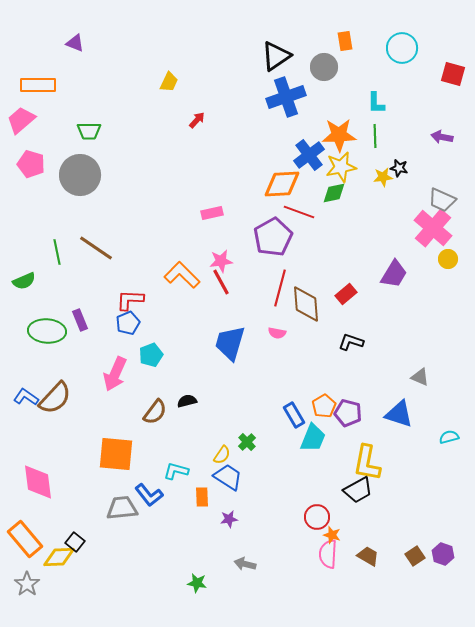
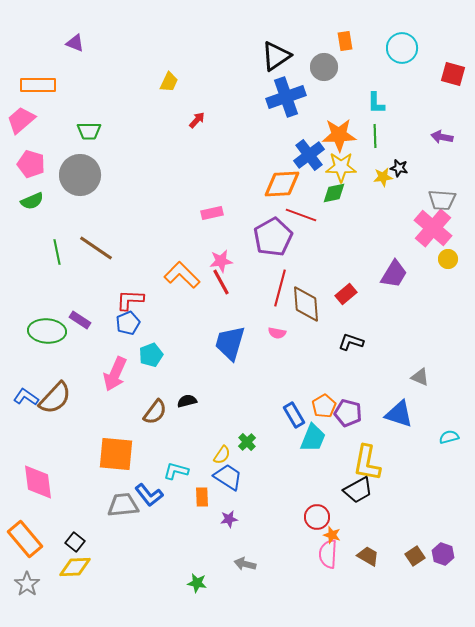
yellow star at (341, 167): rotated 12 degrees clockwise
gray trapezoid at (442, 200): rotated 20 degrees counterclockwise
red line at (299, 212): moved 2 px right, 3 px down
green semicircle at (24, 281): moved 8 px right, 80 px up
purple rectangle at (80, 320): rotated 35 degrees counterclockwise
gray trapezoid at (122, 508): moved 1 px right, 3 px up
yellow diamond at (59, 557): moved 16 px right, 10 px down
